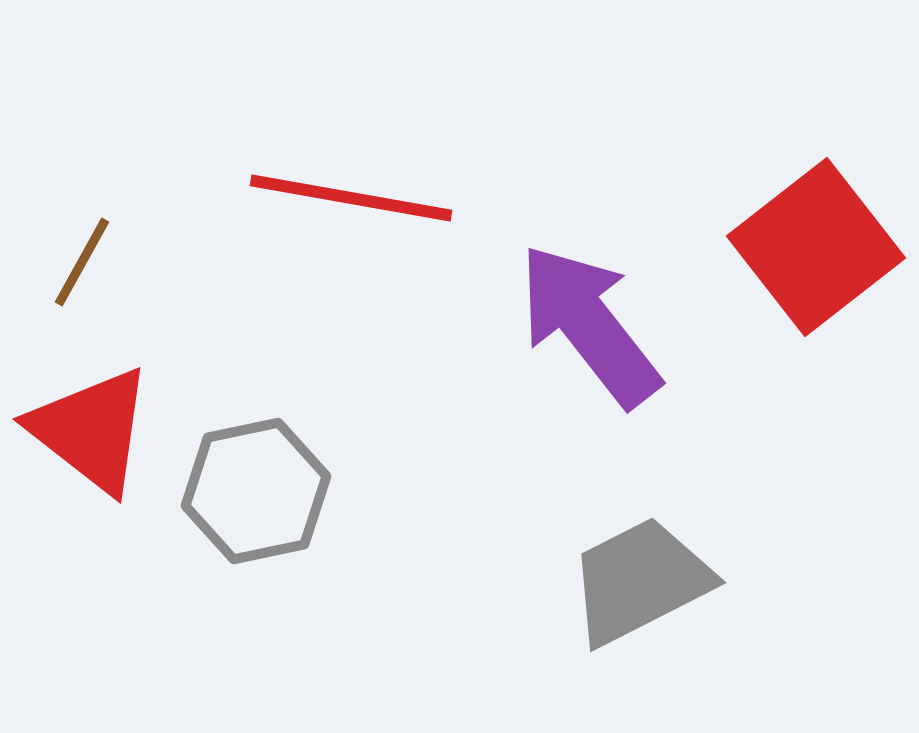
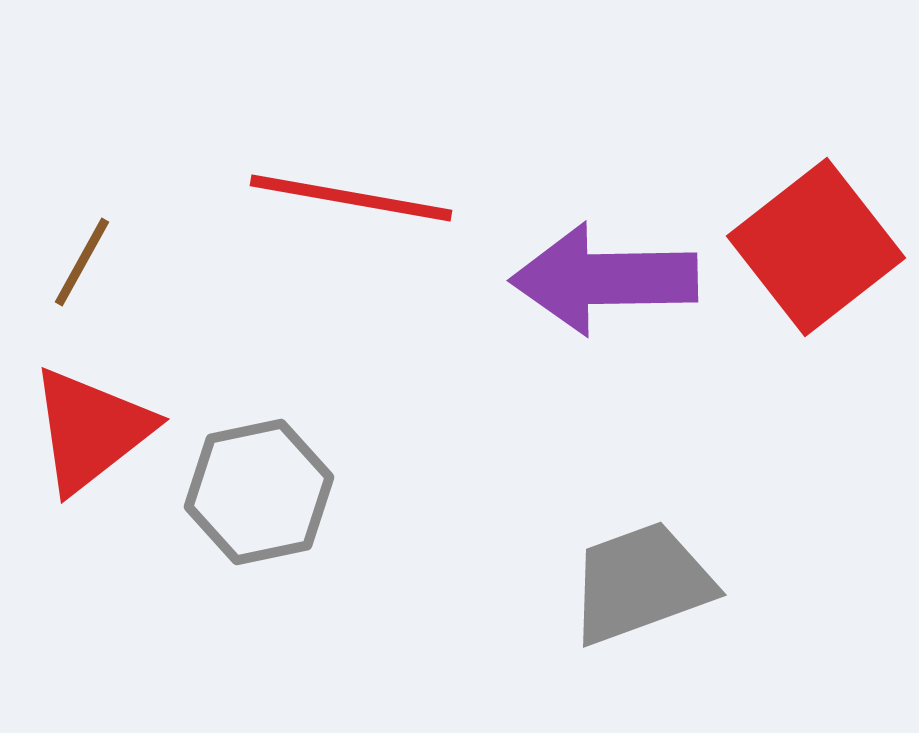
purple arrow: moved 15 px right, 46 px up; rotated 53 degrees counterclockwise
red triangle: rotated 44 degrees clockwise
gray hexagon: moved 3 px right, 1 px down
gray trapezoid: moved 1 px right, 2 px down; rotated 7 degrees clockwise
